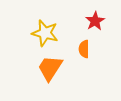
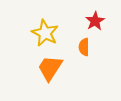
yellow star: rotated 12 degrees clockwise
orange semicircle: moved 2 px up
